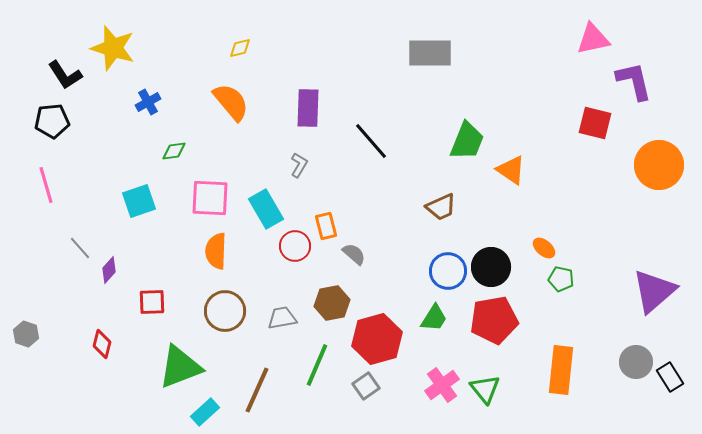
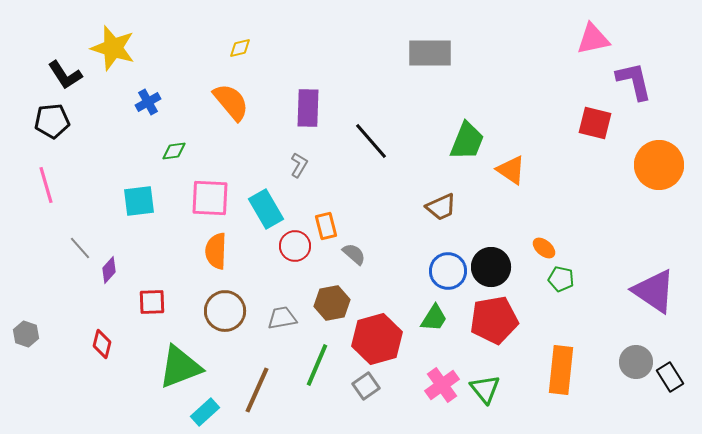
cyan square at (139, 201): rotated 12 degrees clockwise
purple triangle at (654, 291): rotated 45 degrees counterclockwise
